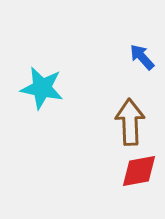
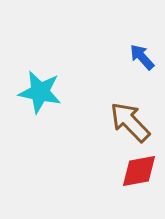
cyan star: moved 2 px left, 4 px down
brown arrow: rotated 42 degrees counterclockwise
